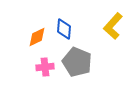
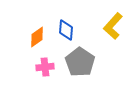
blue diamond: moved 2 px right, 1 px down
orange diamond: rotated 10 degrees counterclockwise
gray pentagon: moved 3 px right; rotated 12 degrees clockwise
